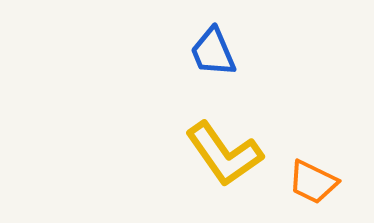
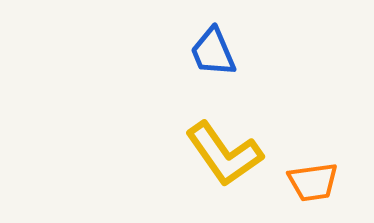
orange trapezoid: rotated 34 degrees counterclockwise
